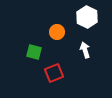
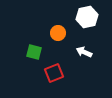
white hexagon: rotated 20 degrees clockwise
orange circle: moved 1 px right, 1 px down
white arrow: moved 1 px left, 2 px down; rotated 49 degrees counterclockwise
